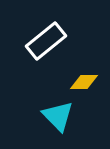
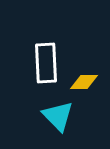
white rectangle: moved 22 px down; rotated 54 degrees counterclockwise
